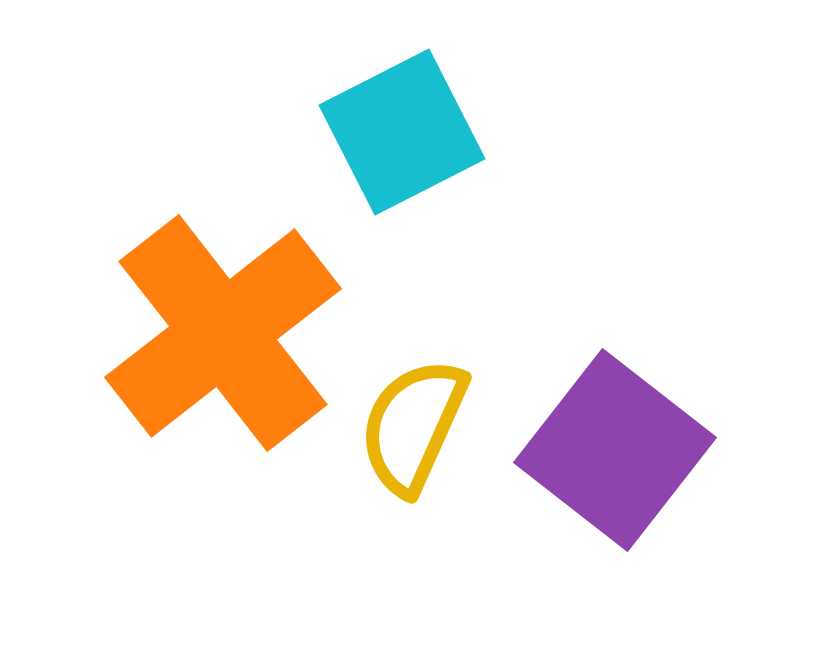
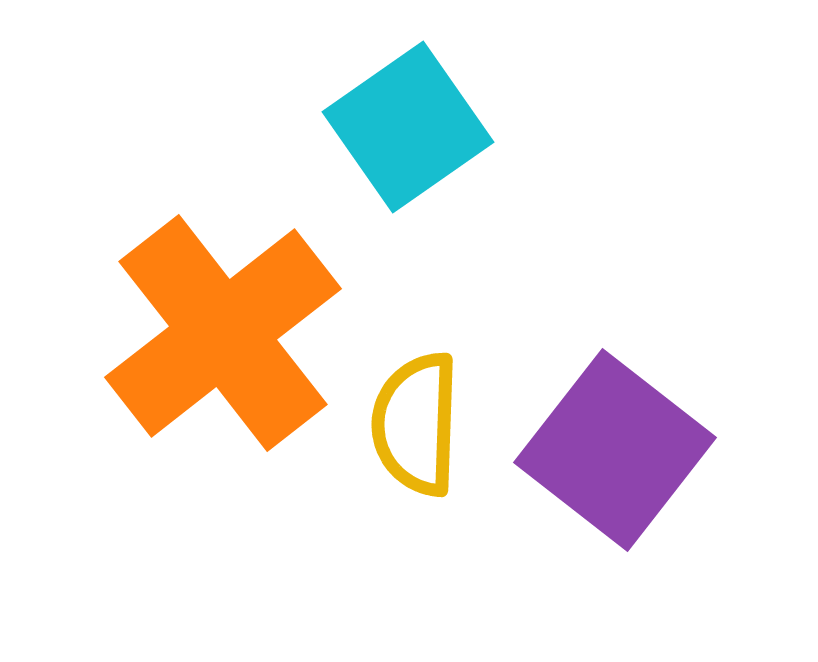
cyan square: moved 6 px right, 5 px up; rotated 8 degrees counterclockwise
yellow semicircle: moved 3 px right, 2 px up; rotated 22 degrees counterclockwise
